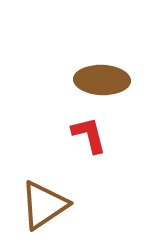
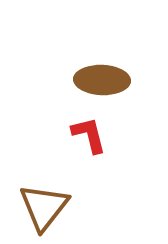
brown triangle: moved 2 px down; rotated 18 degrees counterclockwise
